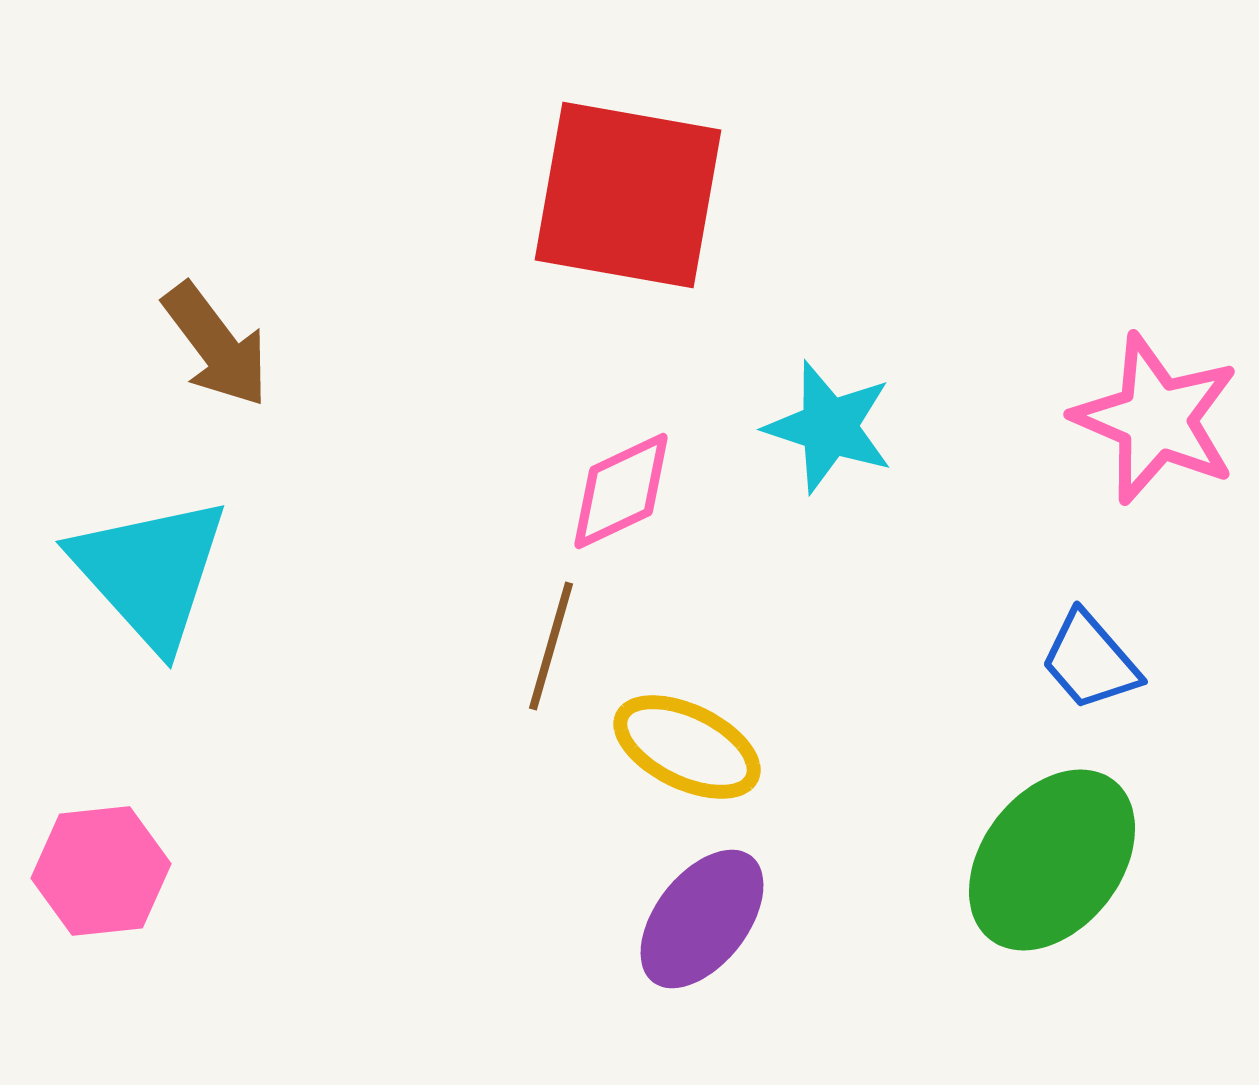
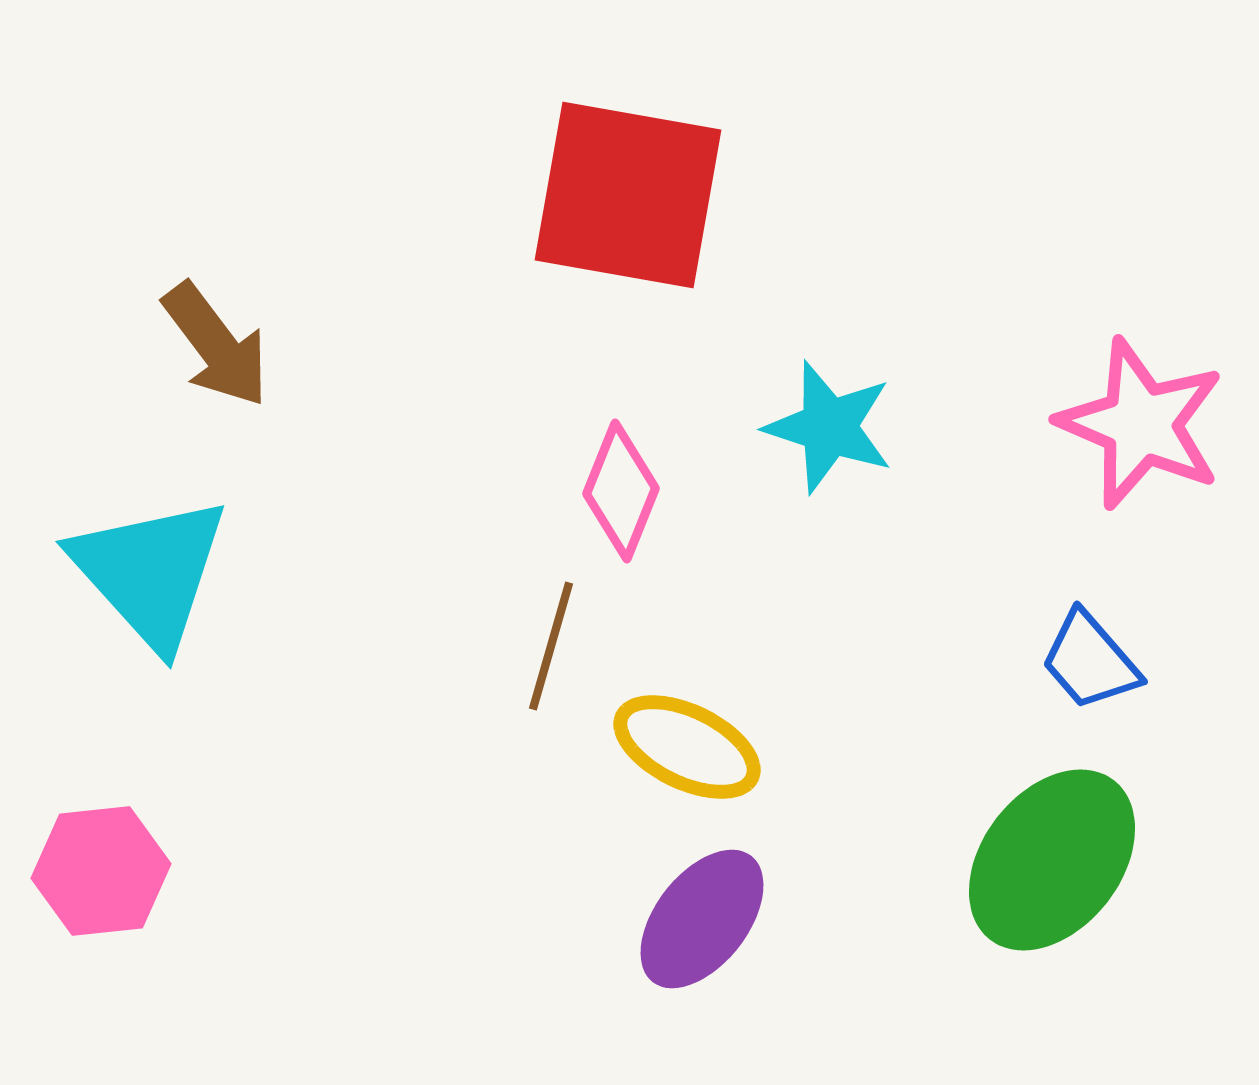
pink star: moved 15 px left, 5 px down
pink diamond: rotated 43 degrees counterclockwise
